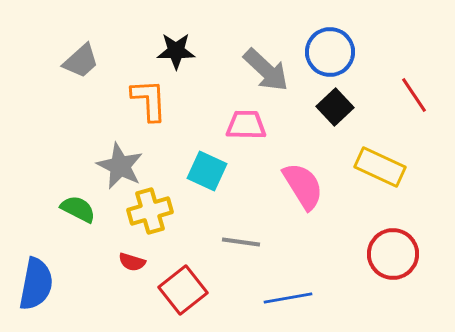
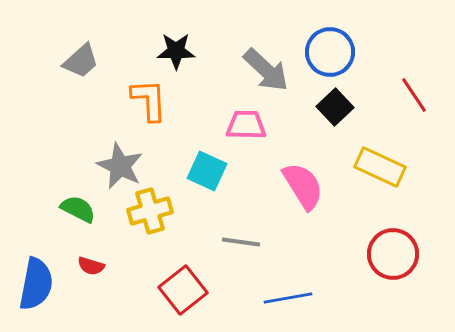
red semicircle: moved 41 px left, 4 px down
